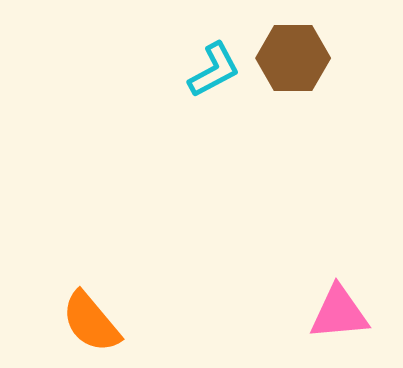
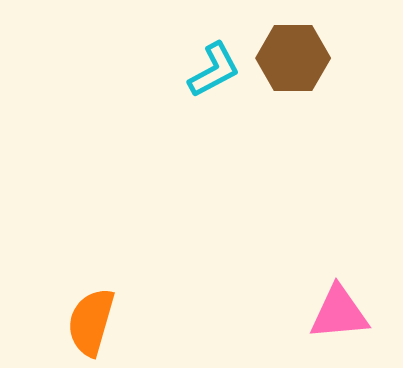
orange semicircle: rotated 56 degrees clockwise
